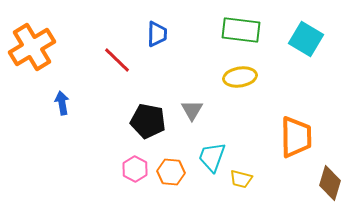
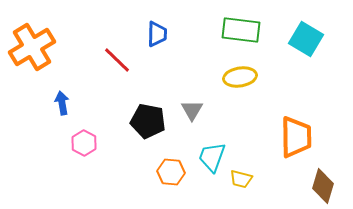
pink hexagon: moved 51 px left, 26 px up
brown diamond: moved 7 px left, 3 px down
